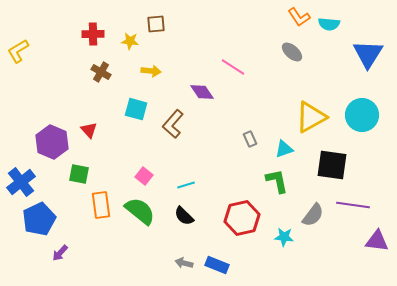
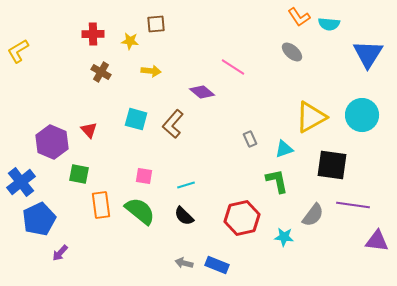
purple diamond: rotated 15 degrees counterclockwise
cyan square: moved 10 px down
pink square: rotated 30 degrees counterclockwise
